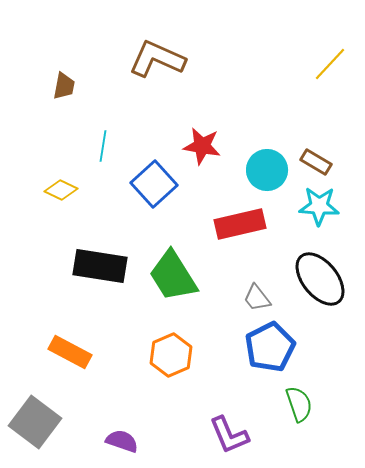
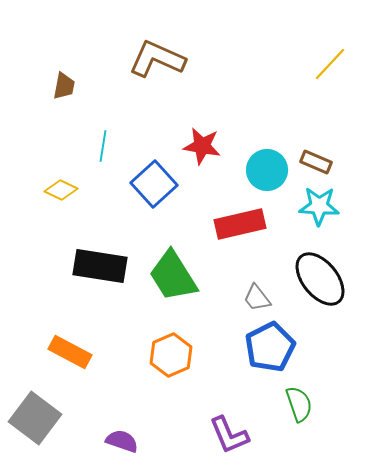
brown rectangle: rotated 8 degrees counterclockwise
gray square: moved 4 px up
